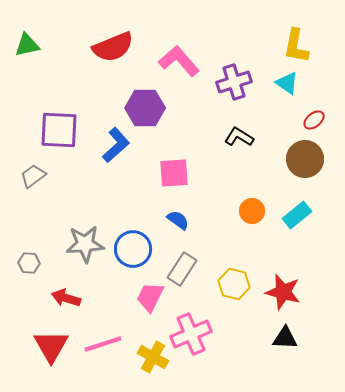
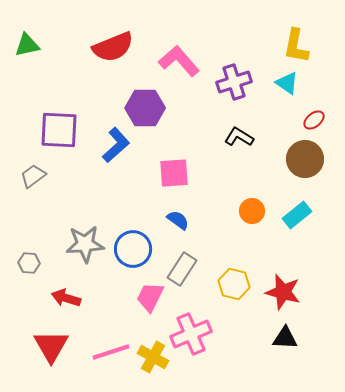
pink line: moved 8 px right, 8 px down
